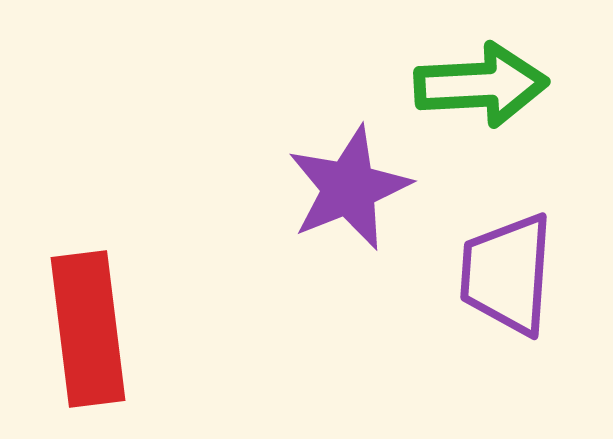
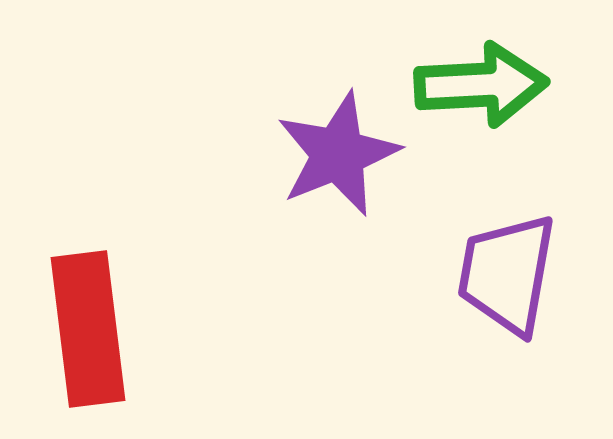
purple star: moved 11 px left, 34 px up
purple trapezoid: rotated 6 degrees clockwise
